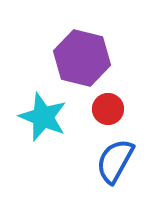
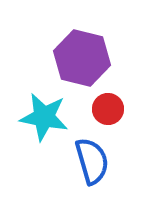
cyan star: moved 1 px right; rotated 12 degrees counterclockwise
blue semicircle: moved 23 px left; rotated 135 degrees clockwise
